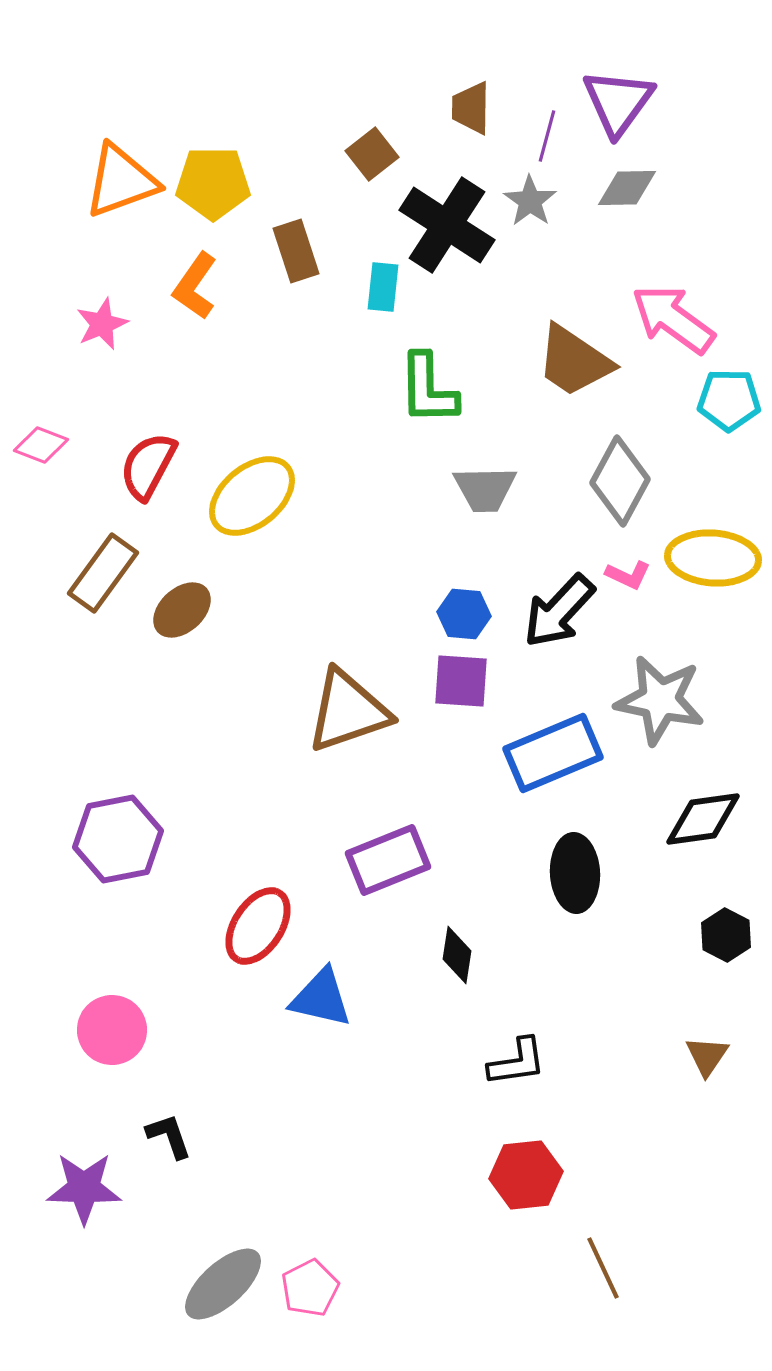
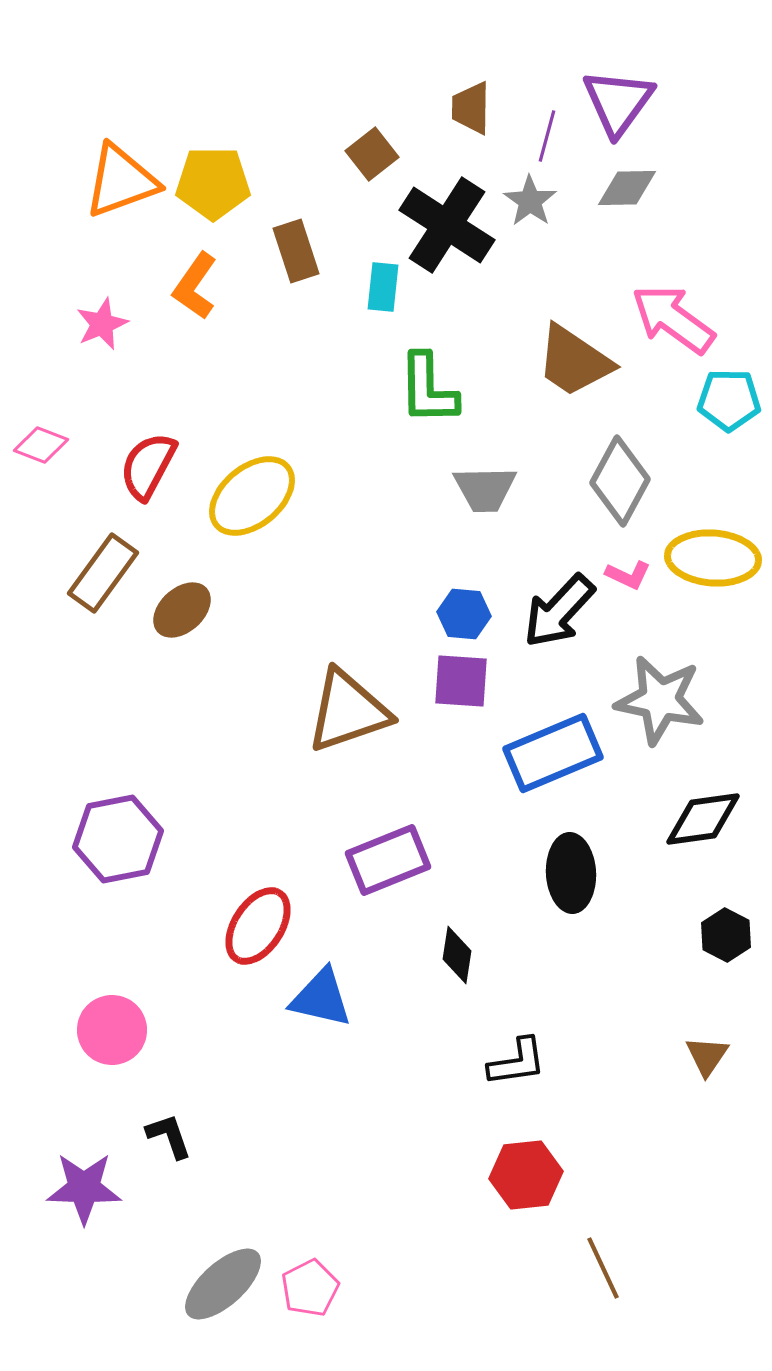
black ellipse at (575, 873): moved 4 px left
